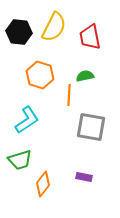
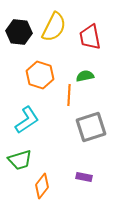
gray square: rotated 28 degrees counterclockwise
orange diamond: moved 1 px left, 2 px down
